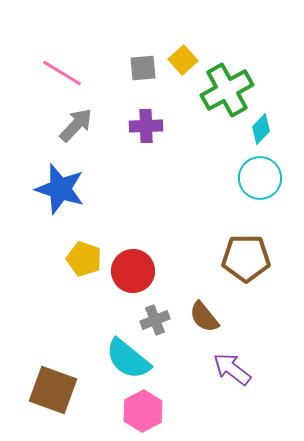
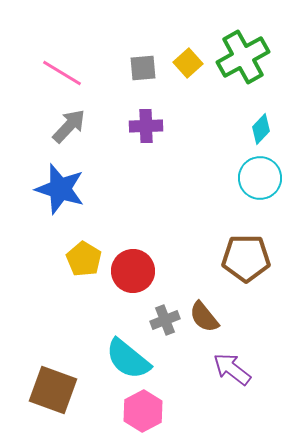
yellow square: moved 5 px right, 3 px down
green cross: moved 16 px right, 33 px up
gray arrow: moved 7 px left, 1 px down
yellow pentagon: rotated 12 degrees clockwise
gray cross: moved 10 px right
